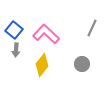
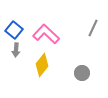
gray line: moved 1 px right
gray circle: moved 9 px down
